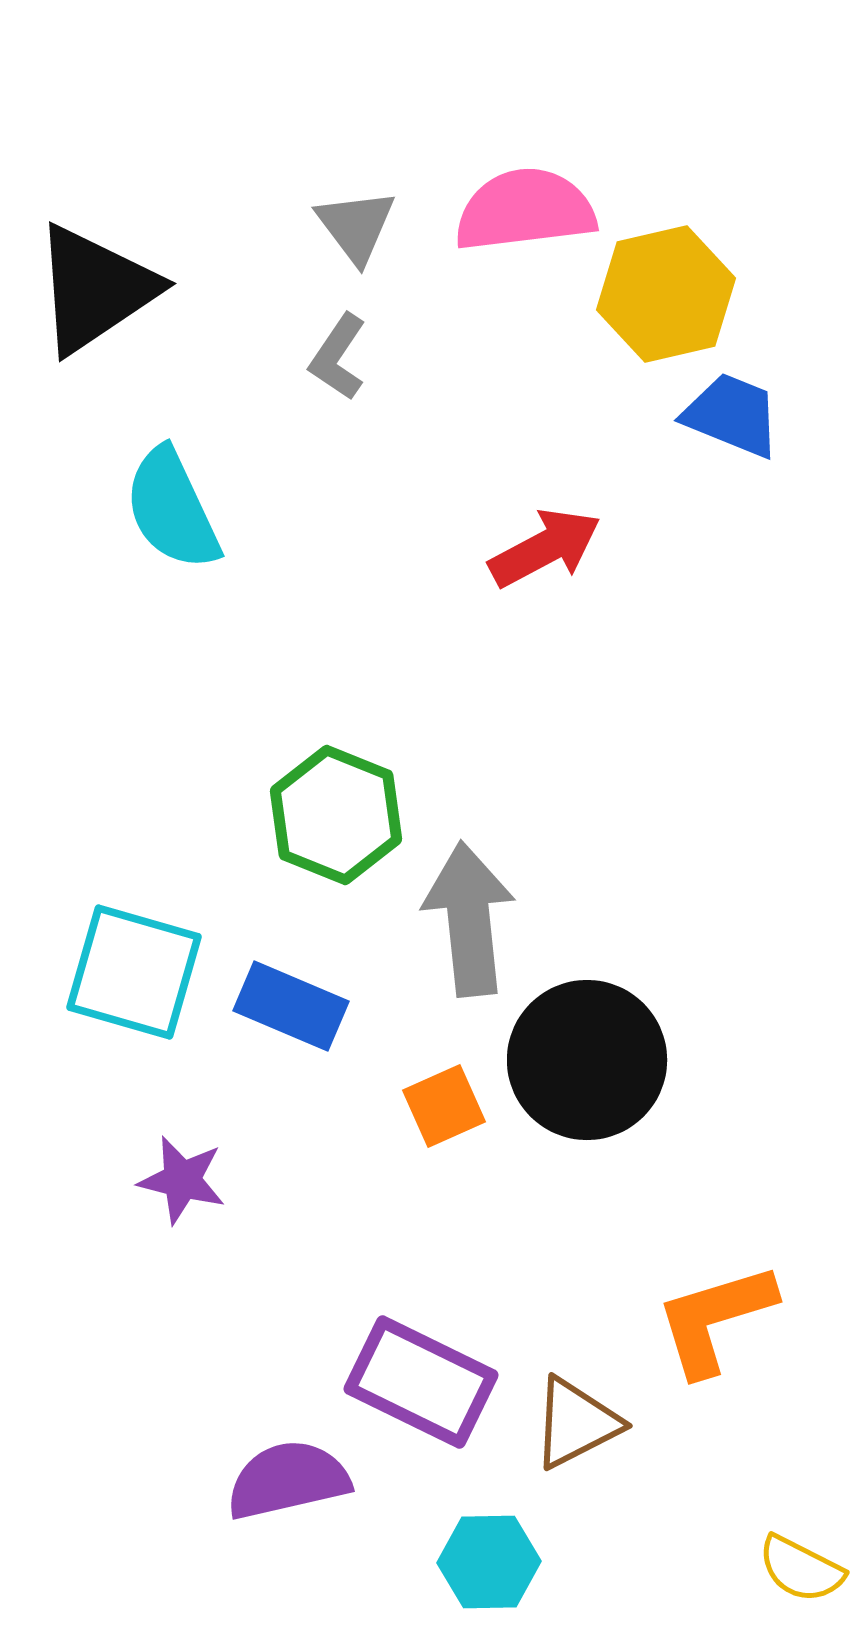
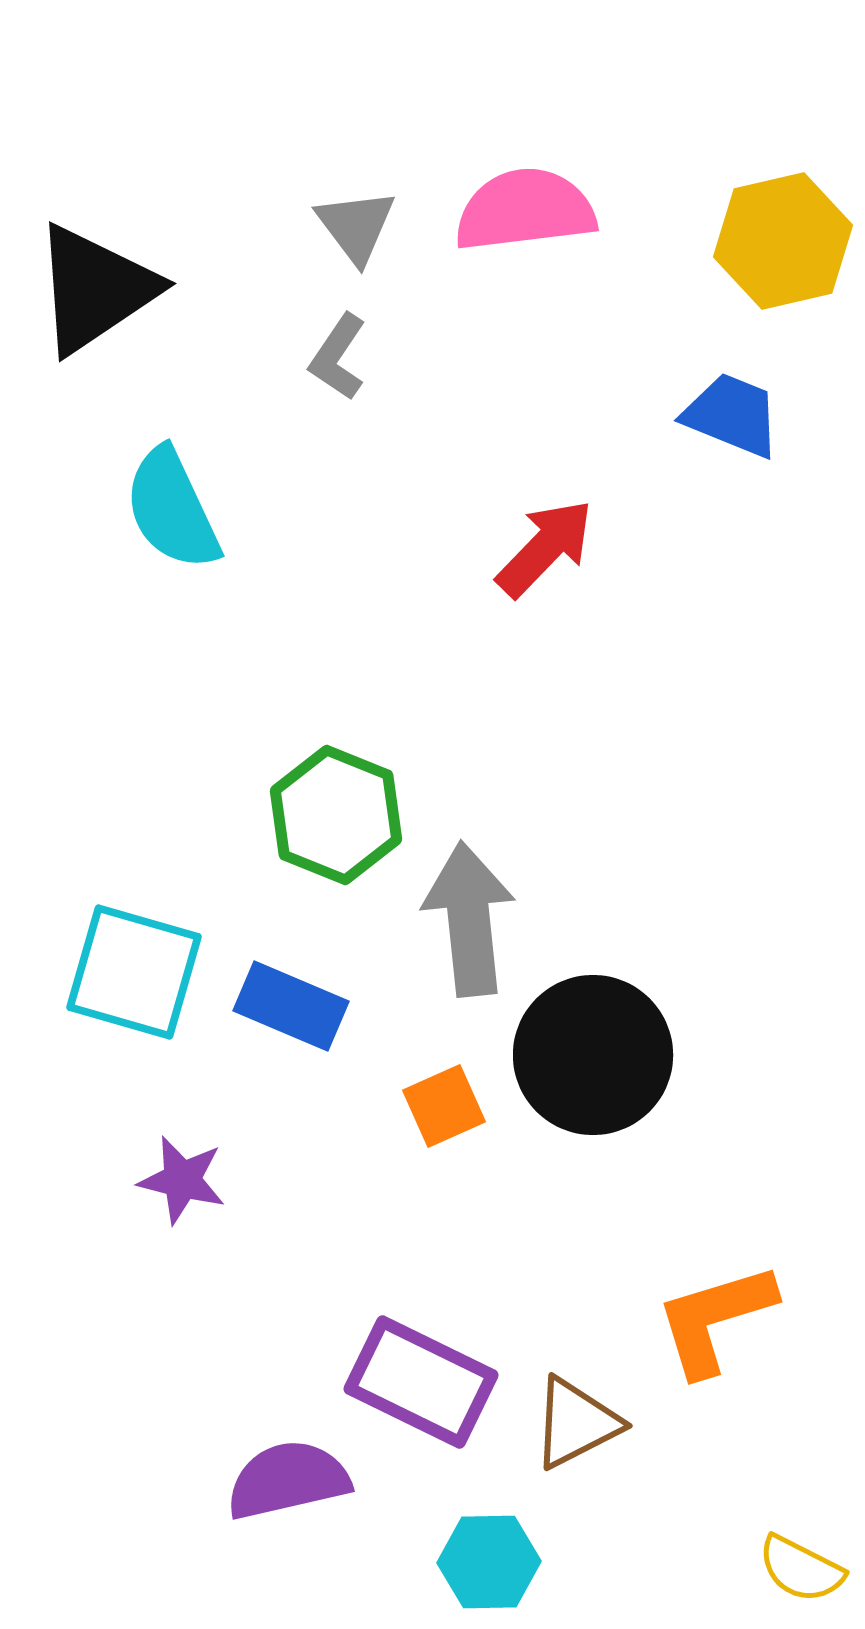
yellow hexagon: moved 117 px right, 53 px up
red arrow: rotated 18 degrees counterclockwise
black circle: moved 6 px right, 5 px up
